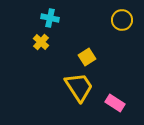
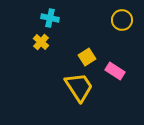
pink rectangle: moved 32 px up
